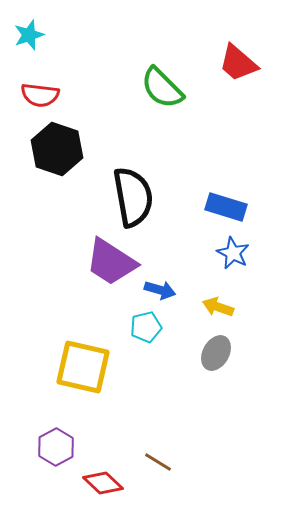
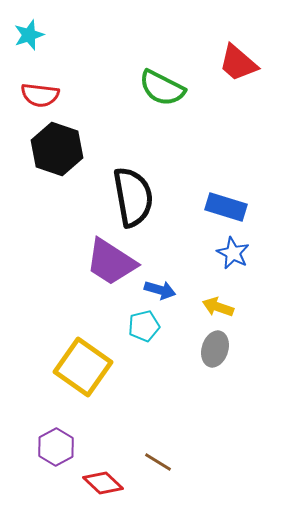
green semicircle: rotated 18 degrees counterclockwise
cyan pentagon: moved 2 px left, 1 px up
gray ellipse: moved 1 px left, 4 px up; rotated 12 degrees counterclockwise
yellow square: rotated 22 degrees clockwise
